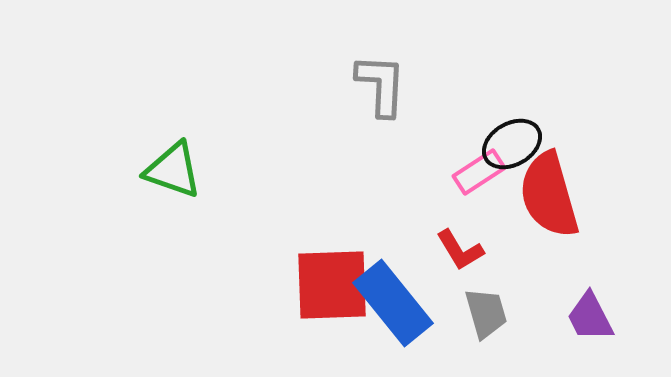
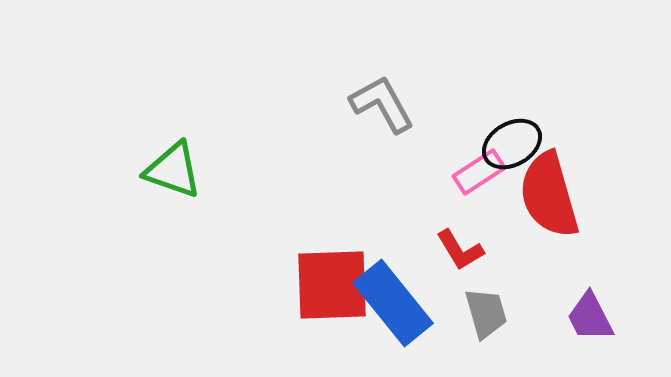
gray L-shape: moved 1 px right, 19 px down; rotated 32 degrees counterclockwise
